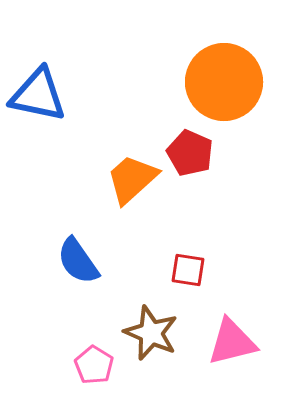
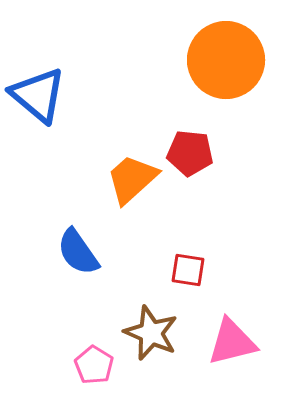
orange circle: moved 2 px right, 22 px up
blue triangle: rotated 28 degrees clockwise
red pentagon: rotated 18 degrees counterclockwise
blue semicircle: moved 9 px up
